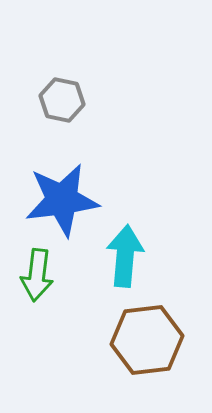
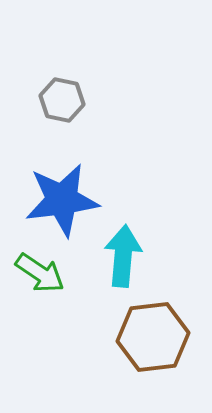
cyan arrow: moved 2 px left
green arrow: moved 3 px right, 2 px up; rotated 63 degrees counterclockwise
brown hexagon: moved 6 px right, 3 px up
